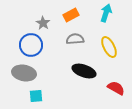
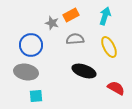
cyan arrow: moved 1 px left, 3 px down
gray star: moved 9 px right; rotated 16 degrees counterclockwise
gray ellipse: moved 2 px right, 1 px up
